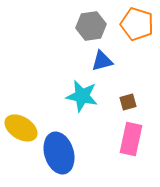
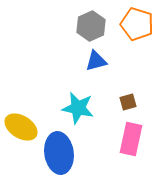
gray hexagon: rotated 16 degrees counterclockwise
blue triangle: moved 6 px left
cyan star: moved 4 px left, 12 px down
yellow ellipse: moved 1 px up
blue ellipse: rotated 9 degrees clockwise
